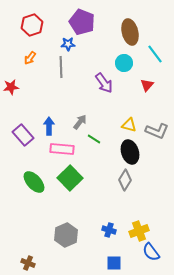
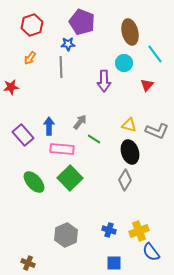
purple arrow: moved 2 px up; rotated 35 degrees clockwise
